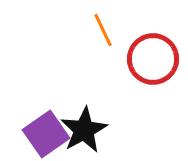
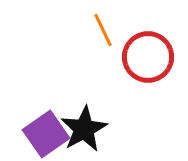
red circle: moved 5 px left, 2 px up
black star: moved 1 px up
